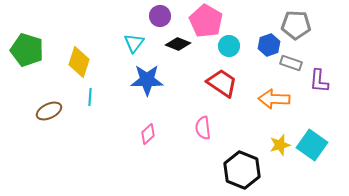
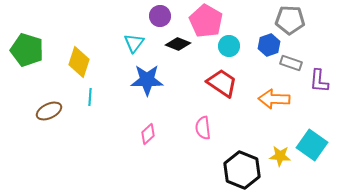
gray pentagon: moved 6 px left, 5 px up
yellow star: moved 11 px down; rotated 20 degrees clockwise
